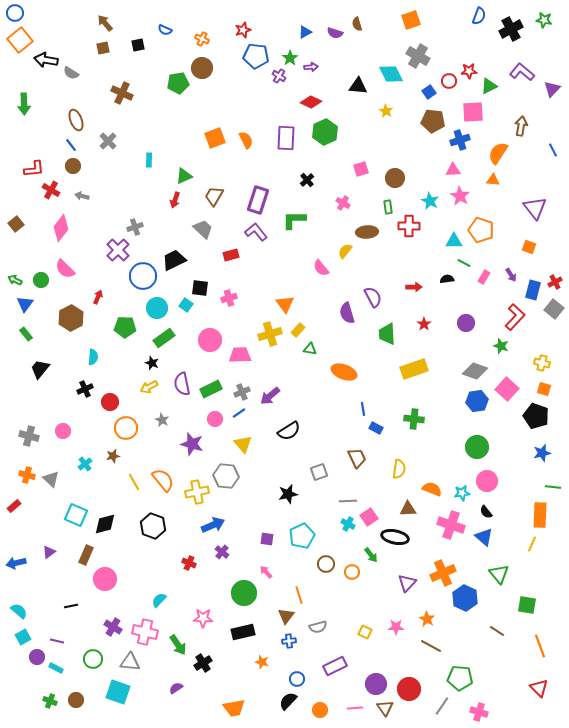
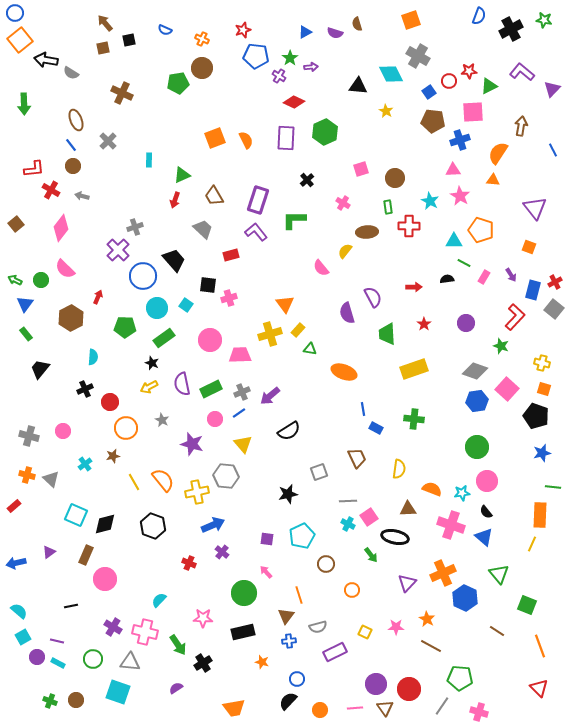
black square at (138, 45): moved 9 px left, 5 px up
red diamond at (311, 102): moved 17 px left
green triangle at (184, 176): moved 2 px left, 1 px up
brown trapezoid at (214, 196): rotated 60 degrees counterclockwise
black trapezoid at (174, 260): rotated 75 degrees clockwise
black square at (200, 288): moved 8 px right, 3 px up
orange circle at (352, 572): moved 18 px down
green square at (527, 605): rotated 12 degrees clockwise
purple rectangle at (335, 666): moved 14 px up
cyan rectangle at (56, 668): moved 2 px right, 5 px up
